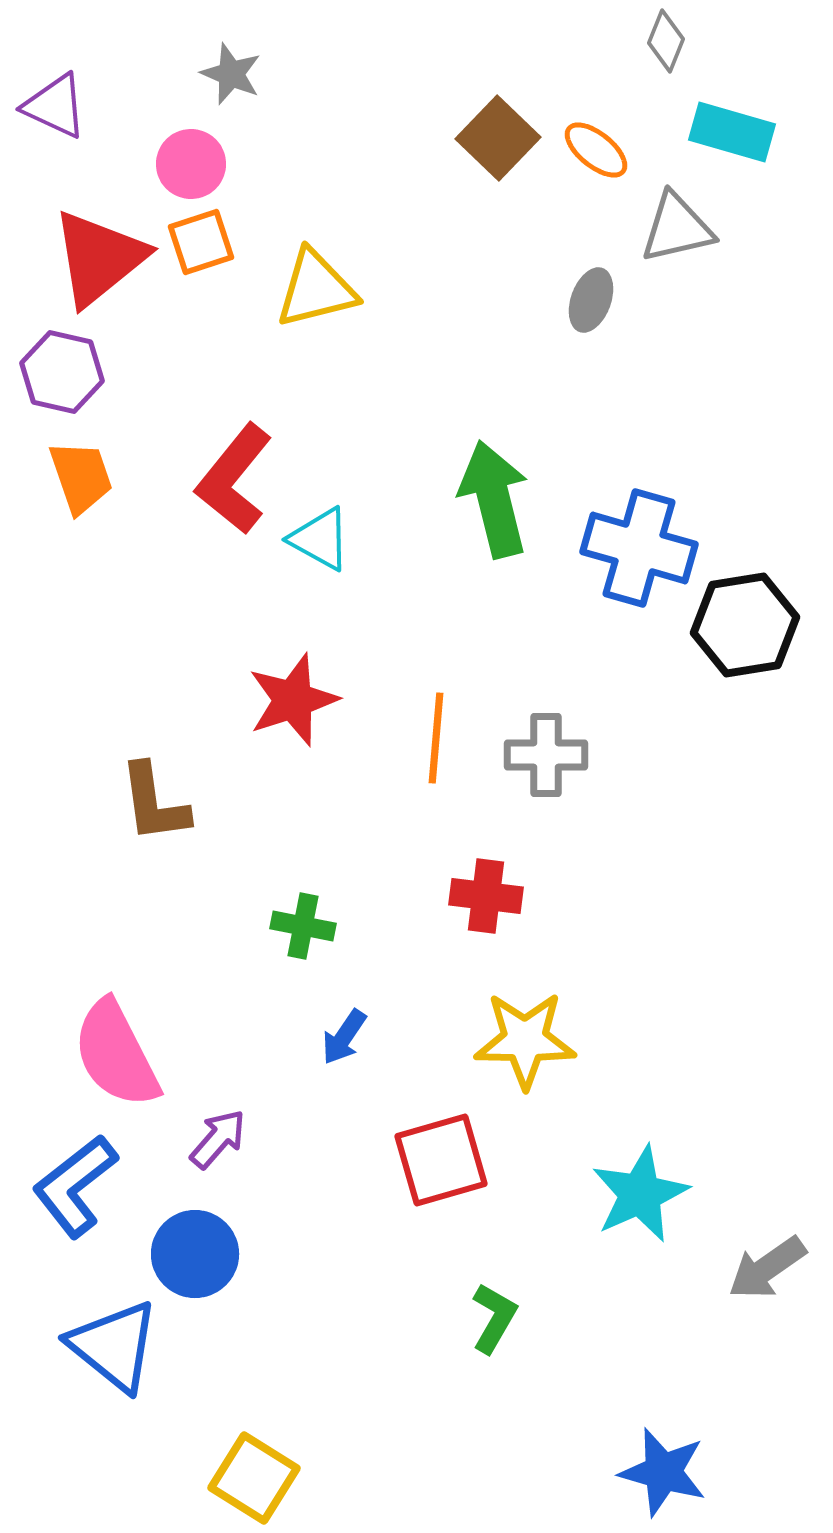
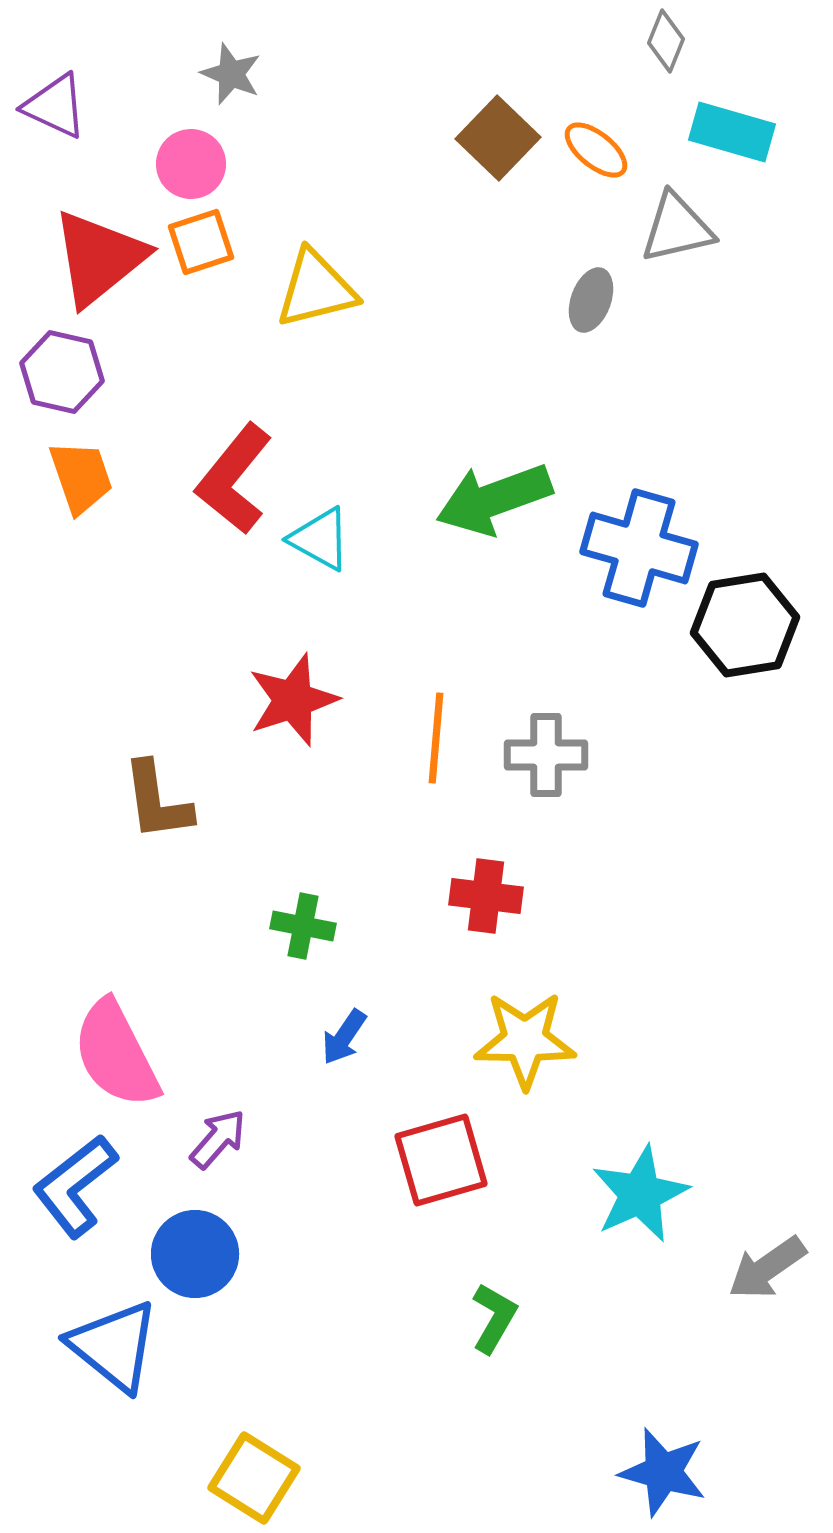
green arrow: rotated 96 degrees counterclockwise
brown L-shape: moved 3 px right, 2 px up
